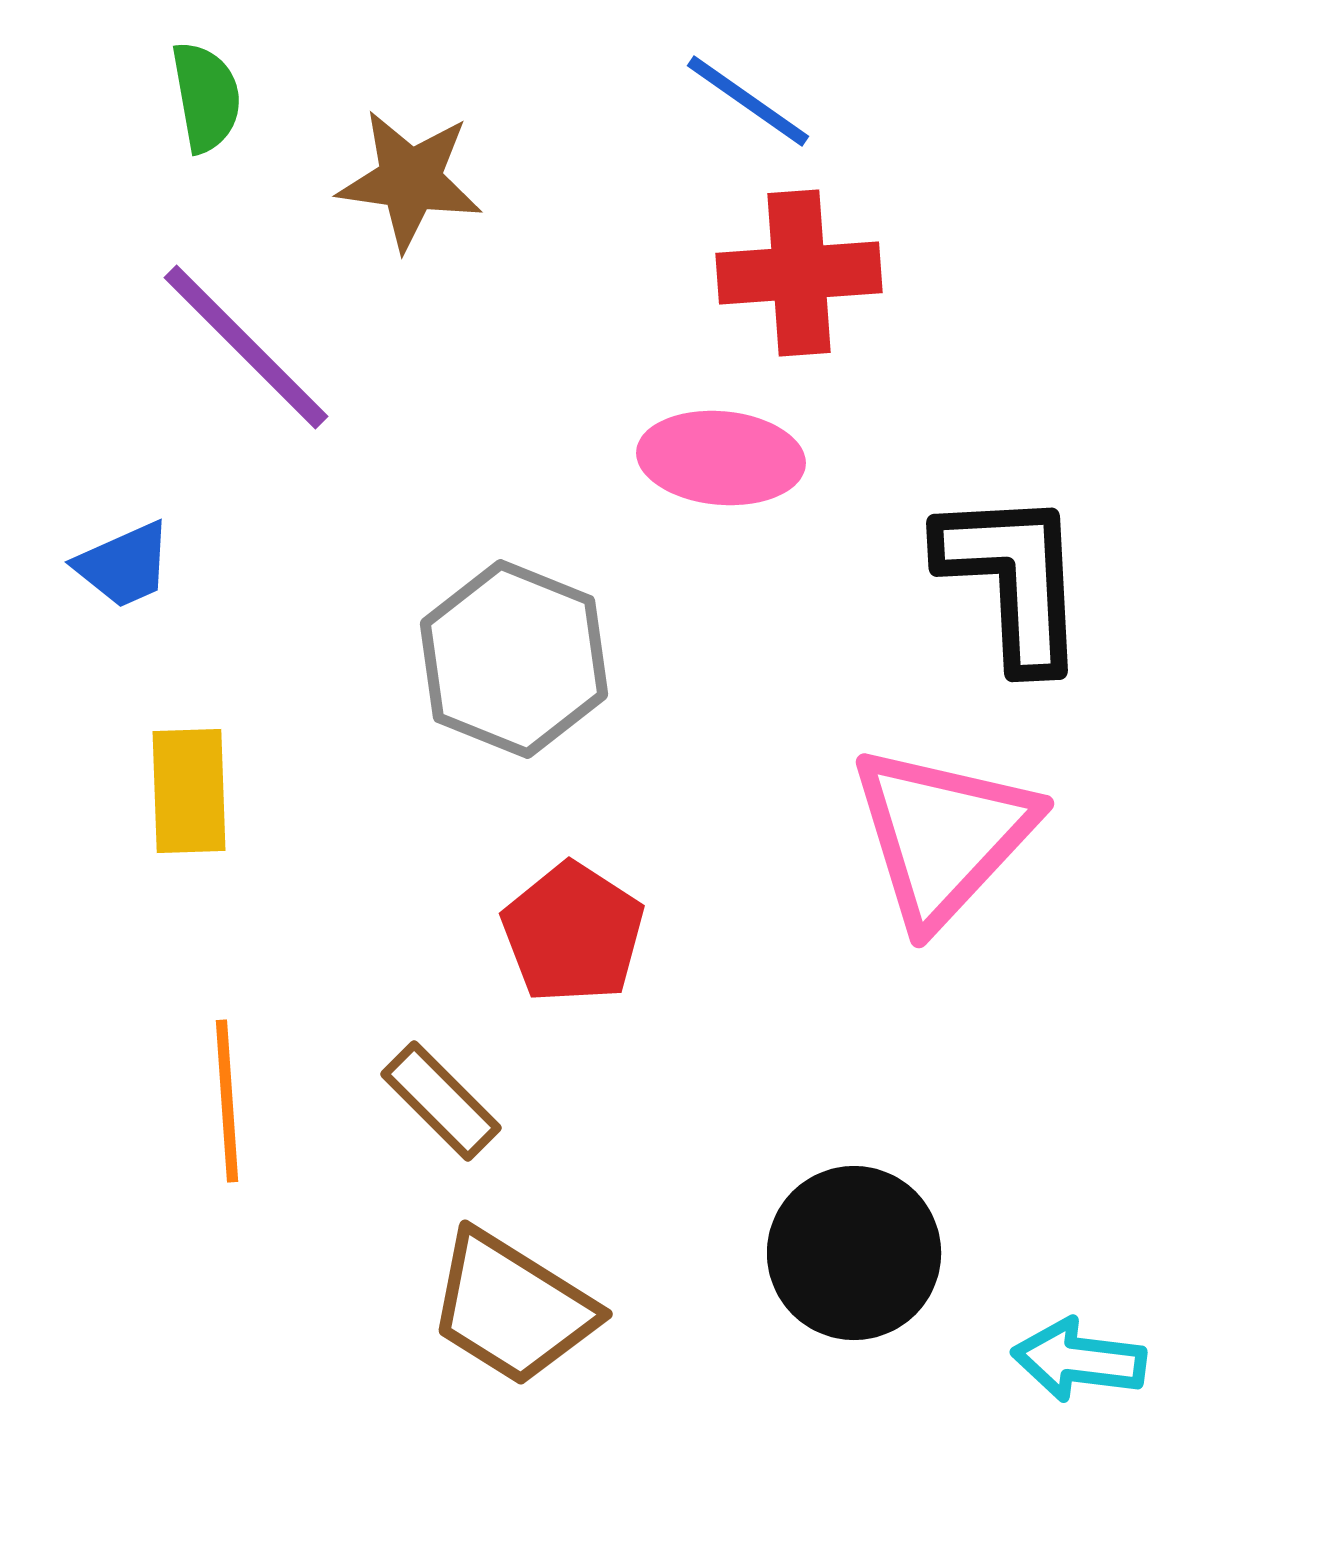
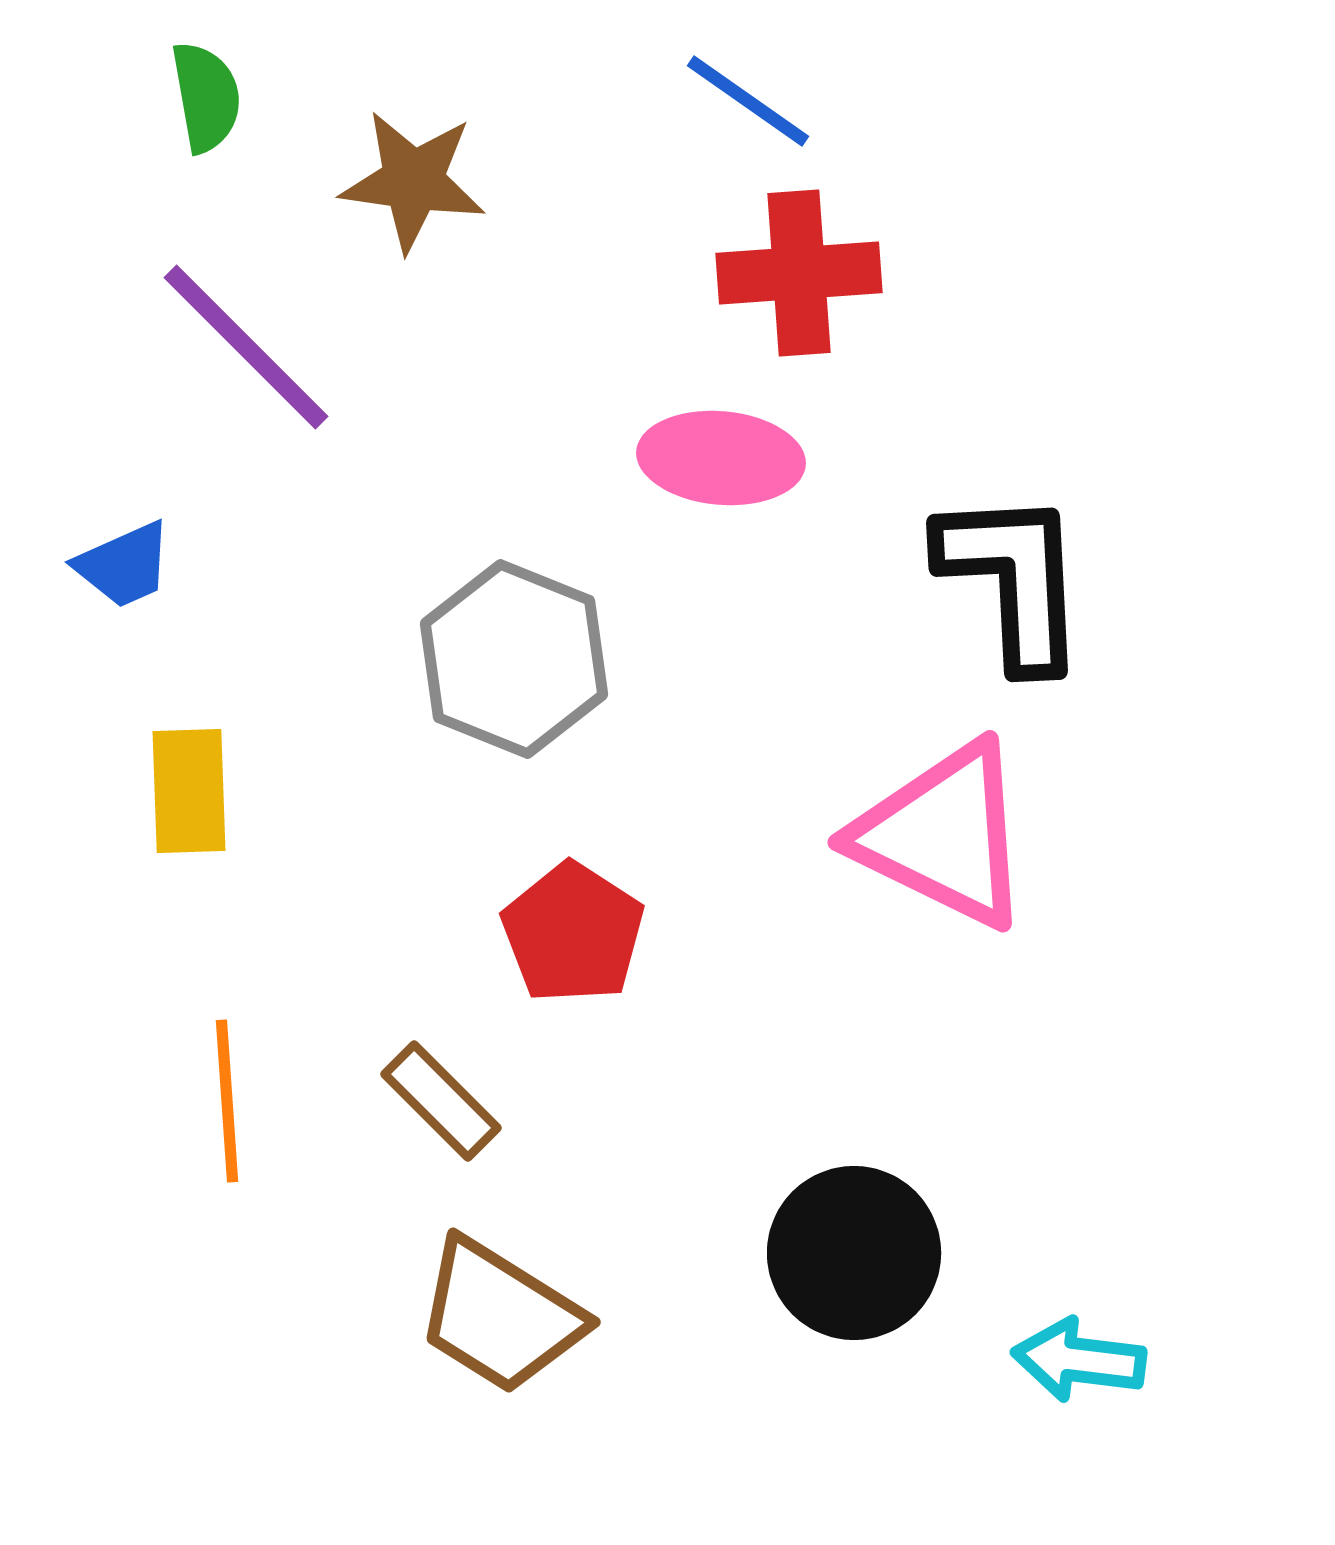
brown star: moved 3 px right, 1 px down
pink triangle: rotated 47 degrees counterclockwise
brown trapezoid: moved 12 px left, 8 px down
